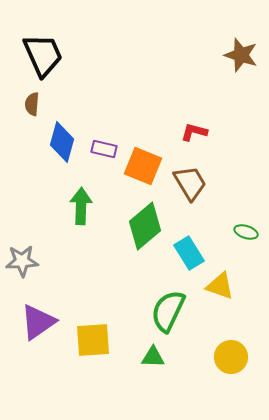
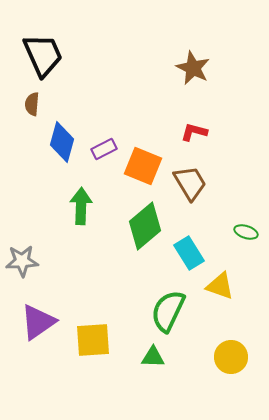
brown star: moved 48 px left, 13 px down; rotated 8 degrees clockwise
purple rectangle: rotated 40 degrees counterclockwise
